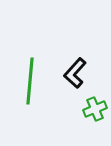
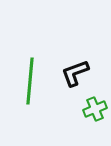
black L-shape: rotated 28 degrees clockwise
